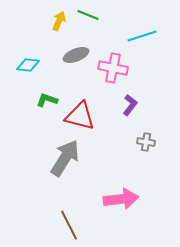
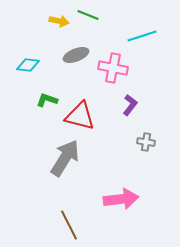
yellow arrow: rotated 78 degrees clockwise
